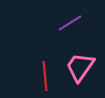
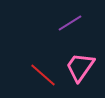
red line: moved 2 px left, 1 px up; rotated 44 degrees counterclockwise
